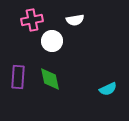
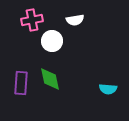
purple rectangle: moved 3 px right, 6 px down
cyan semicircle: rotated 30 degrees clockwise
